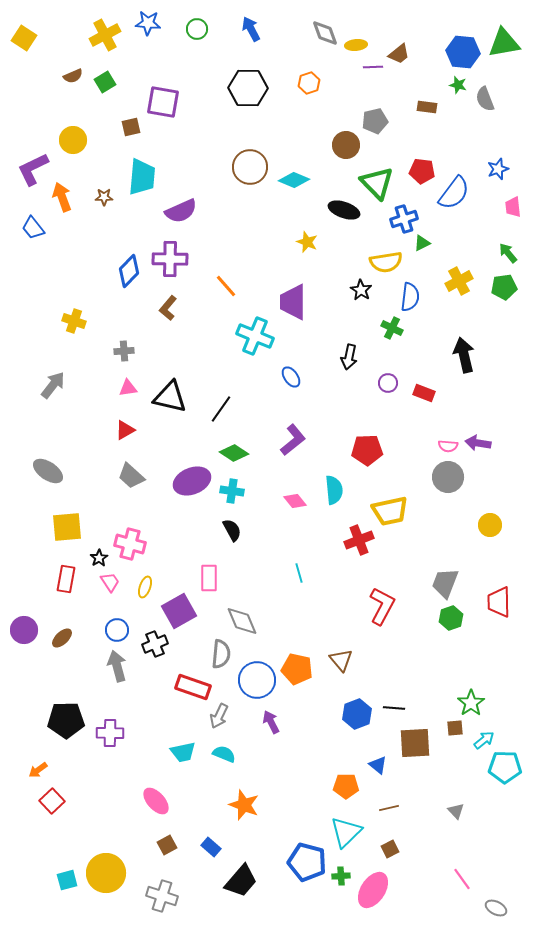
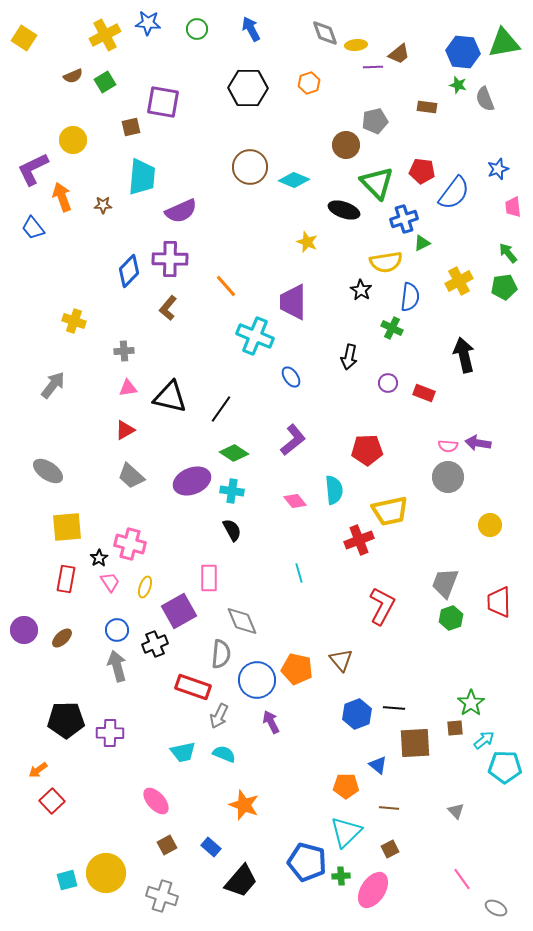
brown star at (104, 197): moved 1 px left, 8 px down
brown line at (389, 808): rotated 18 degrees clockwise
